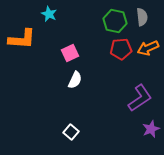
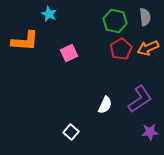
gray semicircle: moved 3 px right
orange L-shape: moved 3 px right, 2 px down
red pentagon: rotated 25 degrees counterclockwise
pink square: moved 1 px left
white semicircle: moved 30 px right, 25 px down
purple L-shape: moved 1 px down
purple star: moved 1 px left, 3 px down; rotated 18 degrees clockwise
